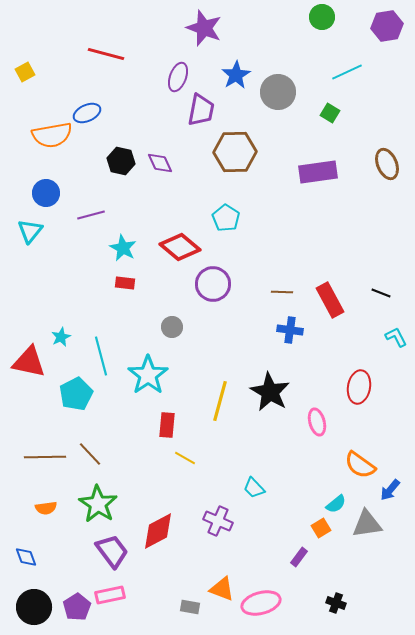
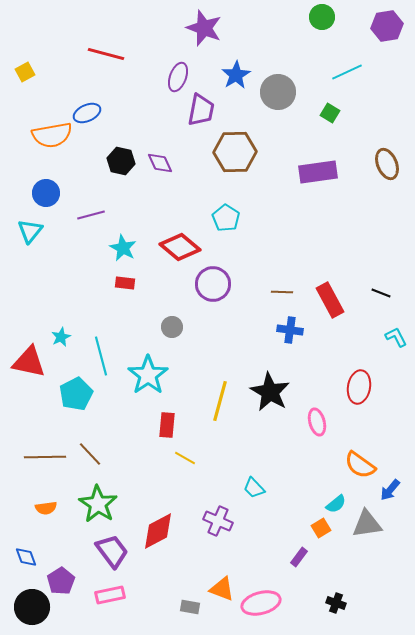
black circle at (34, 607): moved 2 px left
purple pentagon at (77, 607): moved 16 px left, 26 px up
